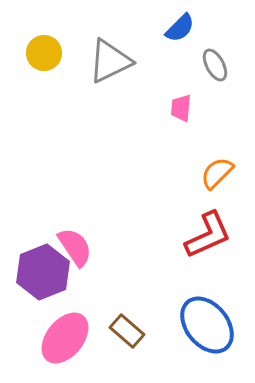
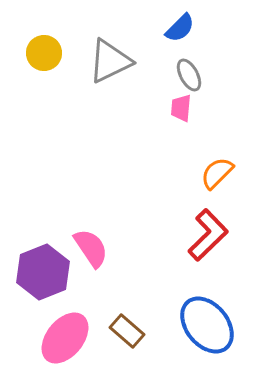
gray ellipse: moved 26 px left, 10 px down
red L-shape: rotated 20 degrees counterclockwise
pink semicircle: moved 16 px right, 1 px down
